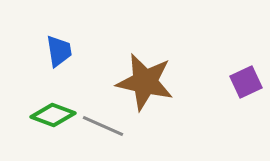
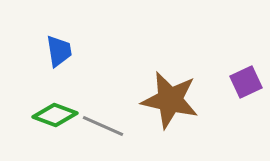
brown star: moved 25 px right, 18 px down
green diamond: moved 2 px right
